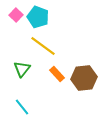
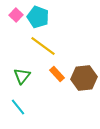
green triangle: moved 7 px down
cyan line: moved 4 px left
